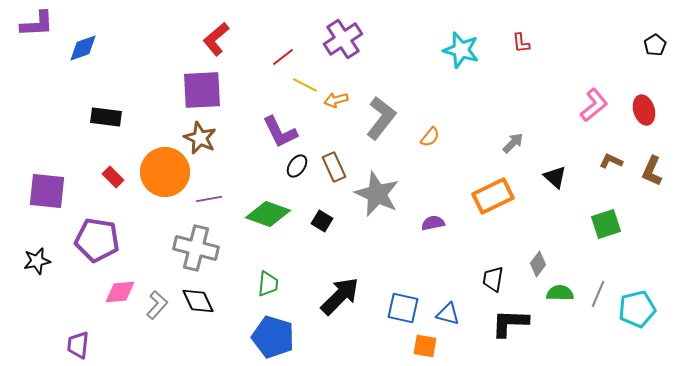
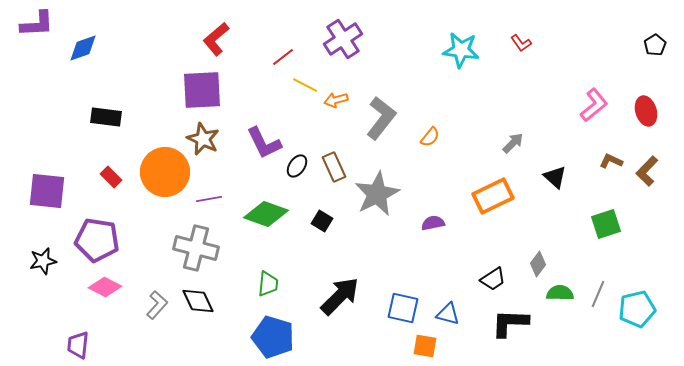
red L-shape at (521, 43): rotated 30 degrees counterclockwise
cyan star at (461, 50): rotated 9 degrees counterclockwise
red ellipse at (644, 110): moved 2 px right, 1 px down
purple L-shape at (280, 132): moved 16 px left, 11 px down
brown star at (200, 138): moved 3 px right, 1 px down
brown L-shape at (652, 171): moved 5 px left; rotated 20 degrees clockwise
red rectangle at (113, 177): moved 2 px left
gray star at (377, 194): rotated 21 degrees clockwise
green diamond at (268, 214): moved 2 px left
black star at (37, 261): moved 6 px right
black trapezoid at (493, 279): rotated 132 degrees counterclockwise
pink diamond at (120, 292): moved 15 px left, 5 px up; rotated 32 degrees clockwise
